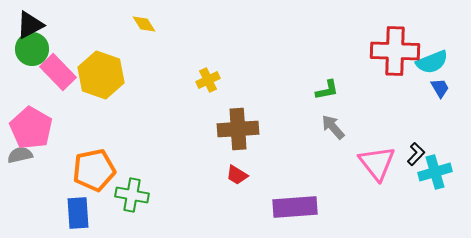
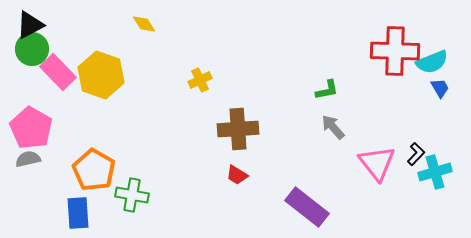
yellow cross: moved 8 px left
gray semicircle: moved 8 px right, 4 px down
orange pentagon: rotated 30 degrees counterclockwise
purple rectangle: moved 12 px right; rotated 42 degrees clockwise
